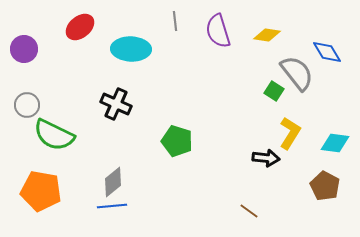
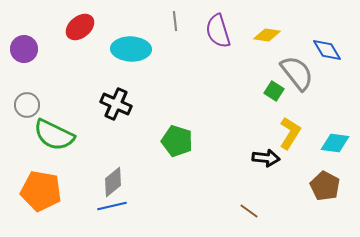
blue diamond: moved 2 px up
blue line: rotated 8 degrees counterclockwise
